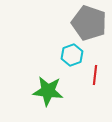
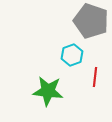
gray pentagon: moved 2 px right, 2 px up
red line: moved 2 px down
